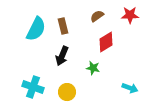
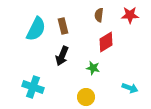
brown semicircle: moved 2 px right, 1 px up; rotated 48 degrees counterclockwise
yellow circle: moved 19 px right, 5 px down
